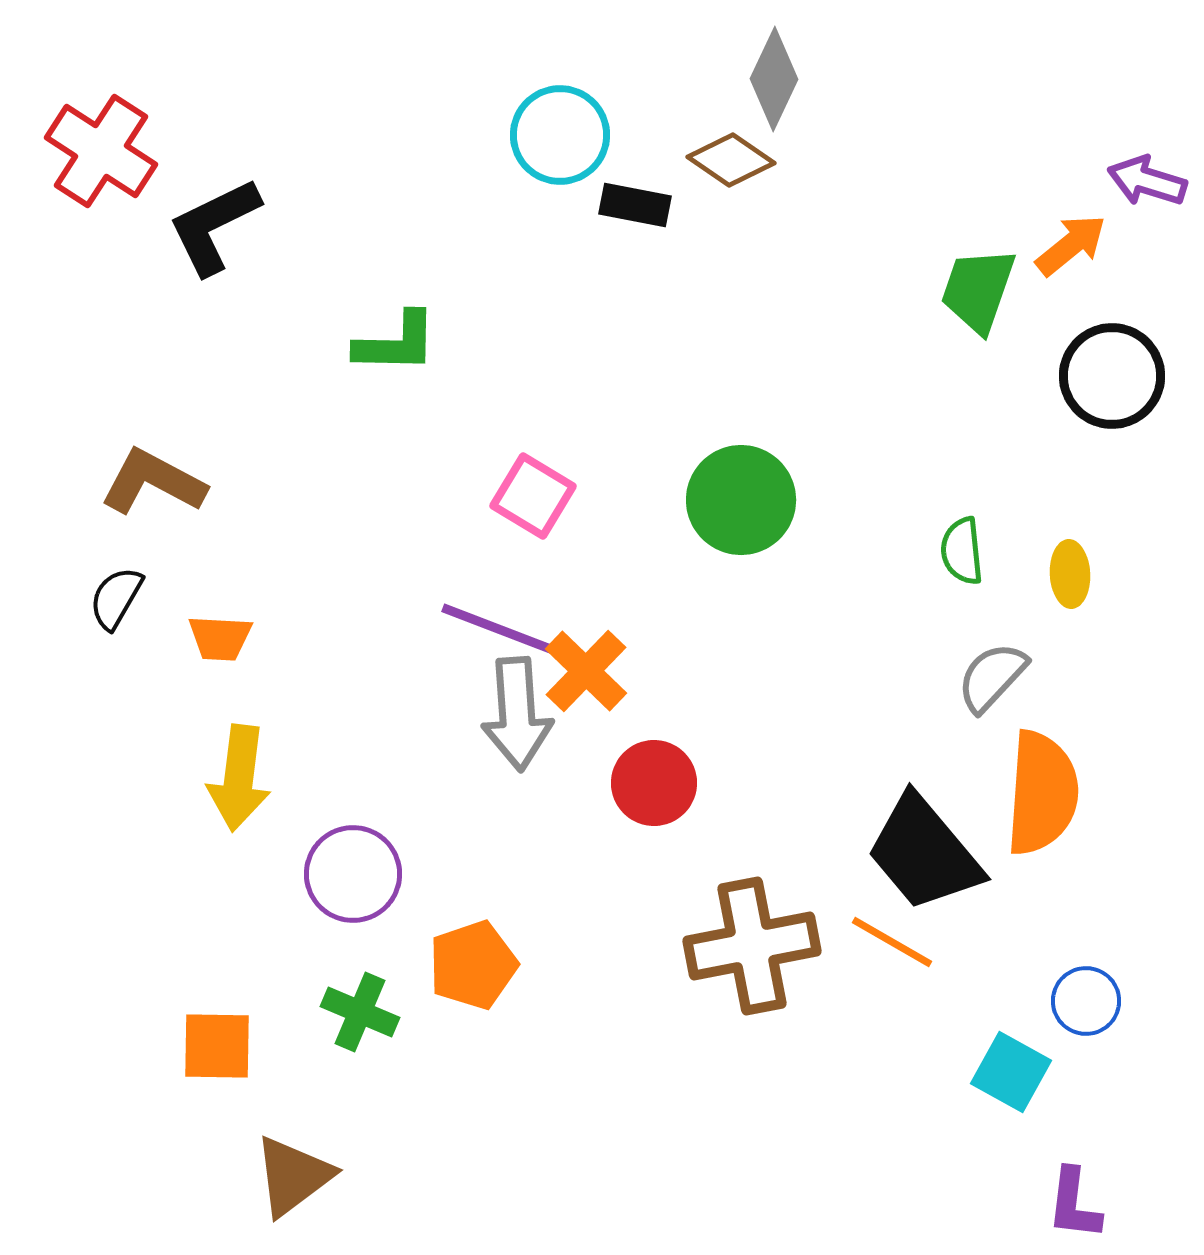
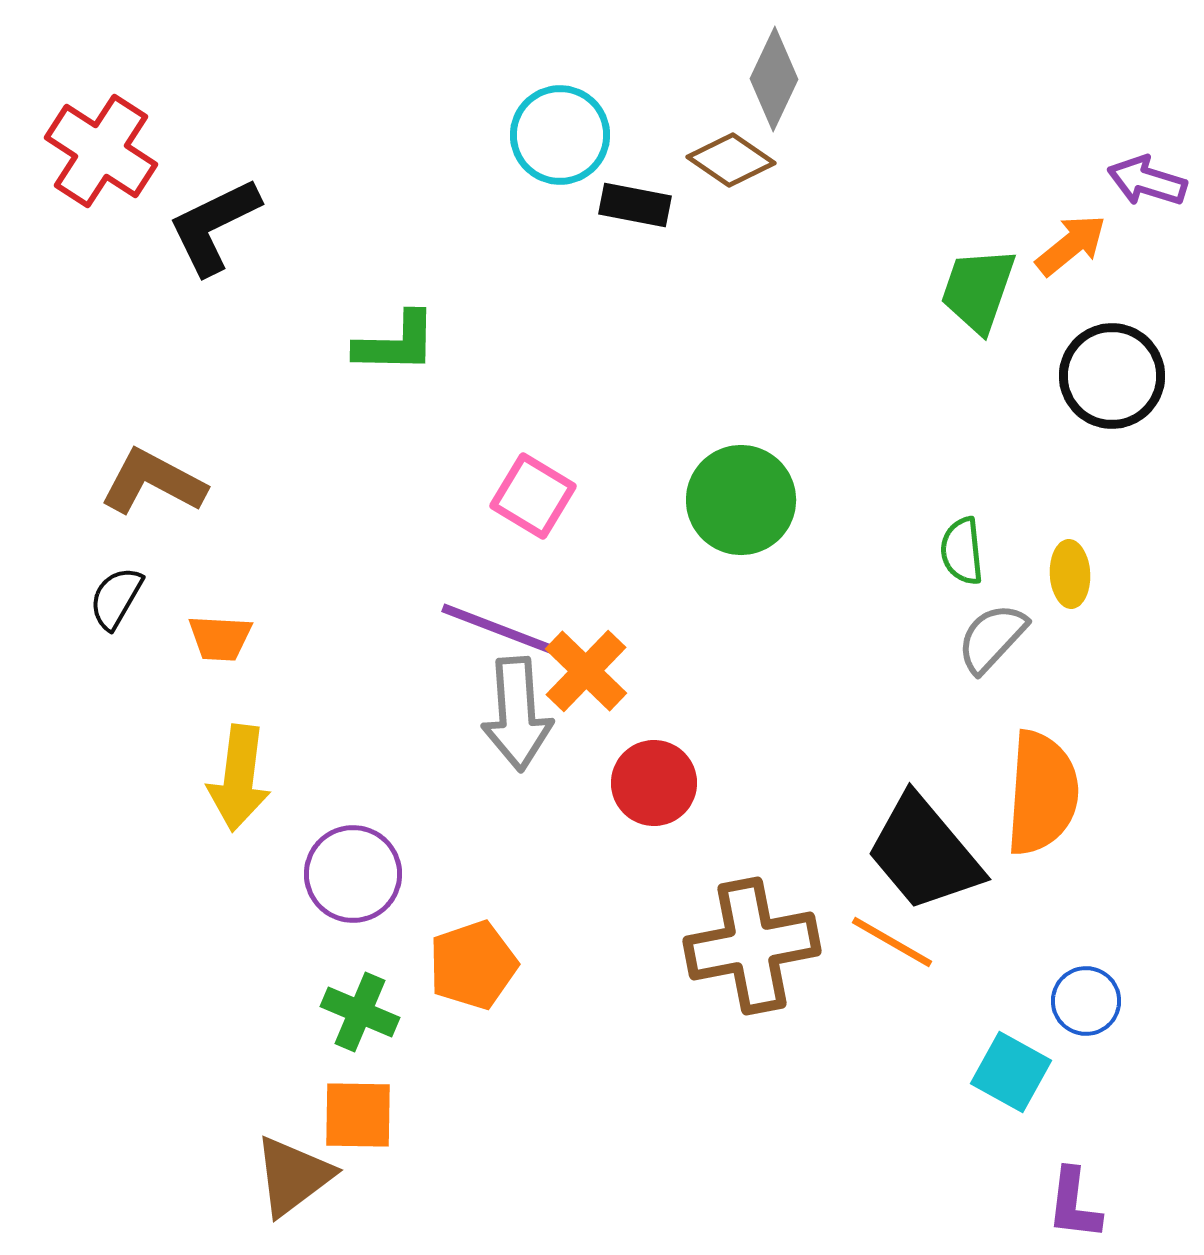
gray semicircle: moved 39 px up
orange square: moved 141 px right, 69 px down
